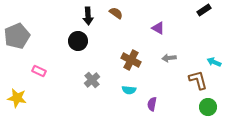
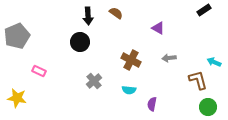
black circle: moved 2 px right, 1 px down
gray cross: moved 2 px right, 1 px down
